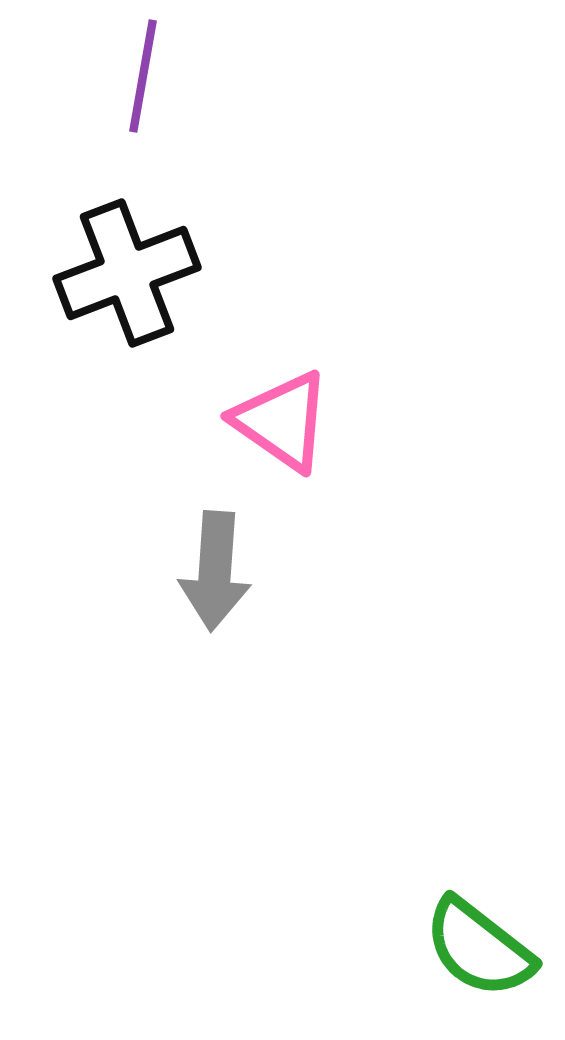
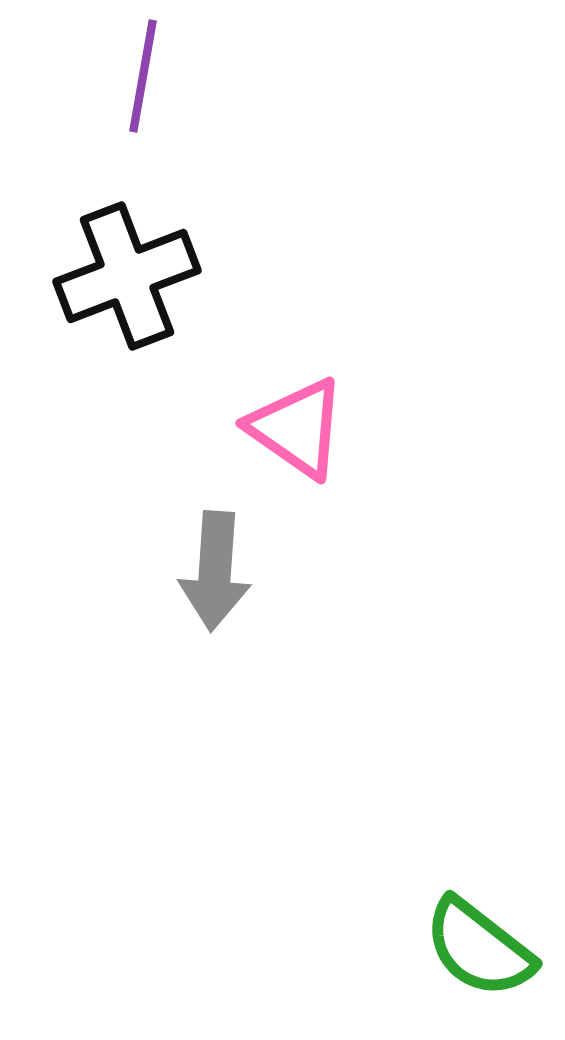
black cross: moved 3 px down
pink triangle: moved 15 px right, 7 px down
